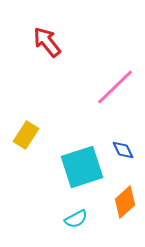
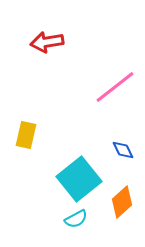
red arrow: rotated 60 degrees counterclockwise
pink line: rotated 6 degrees clockwise
yellow rectangle: rotated 20 degrees counterclockwise
cyan square: moved 3 px left, 12 px down; rotated 21 degrees counterclockwise
orange diamond: moved 3 px left
